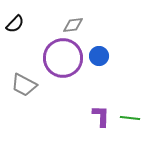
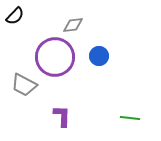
black semicircle: moved 8 px up
purple circle: moved 8 px left, 1 px up
purple L-shape: moved 39 px left
